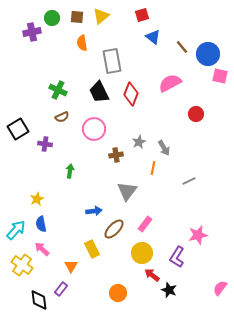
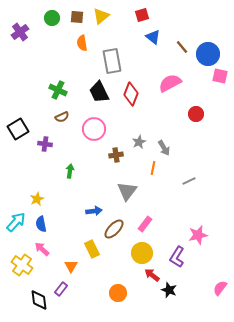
purple cross at (32, 32): moved 12 px left; rotated 24 degrees counterclockwise
cyan arrow at (16, 230): moved 8 px up
